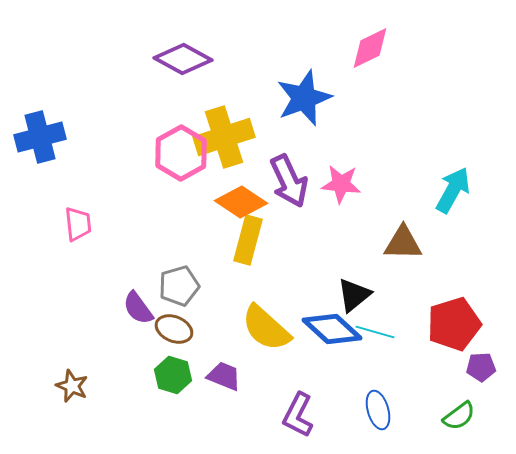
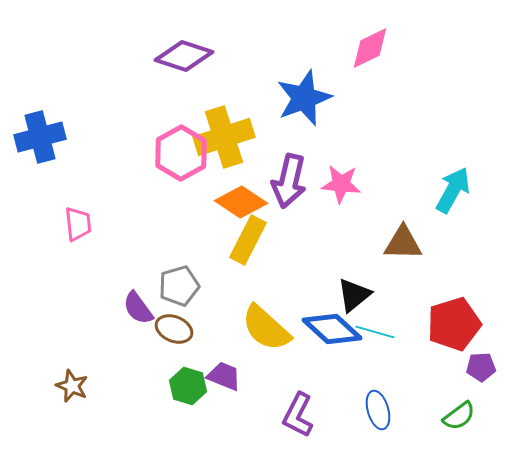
purple diamond: moved 1 px right, 3 px up; rotated 10 degrees counterclockwise
purple arrow: rotated 38 degrees clockwise
yellow rectangle: rotated 12 degrees clockwise
green hexagon: moved 15 px right, 11 px down
